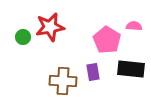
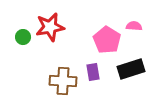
black rectangle: rotated 24 degrees counterclockwise
